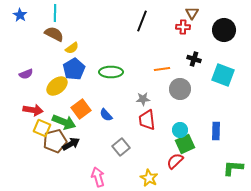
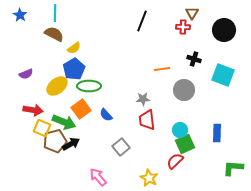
yellow semicircle: moved 2 px right
green ellipse: moved 22 px left, 14 px down
gray circle: moved 4 px right, 1 px down
blue rectangle: moved 1 px right, 2 px down
pink arrow: rotated 24 degrees counterclockwise
